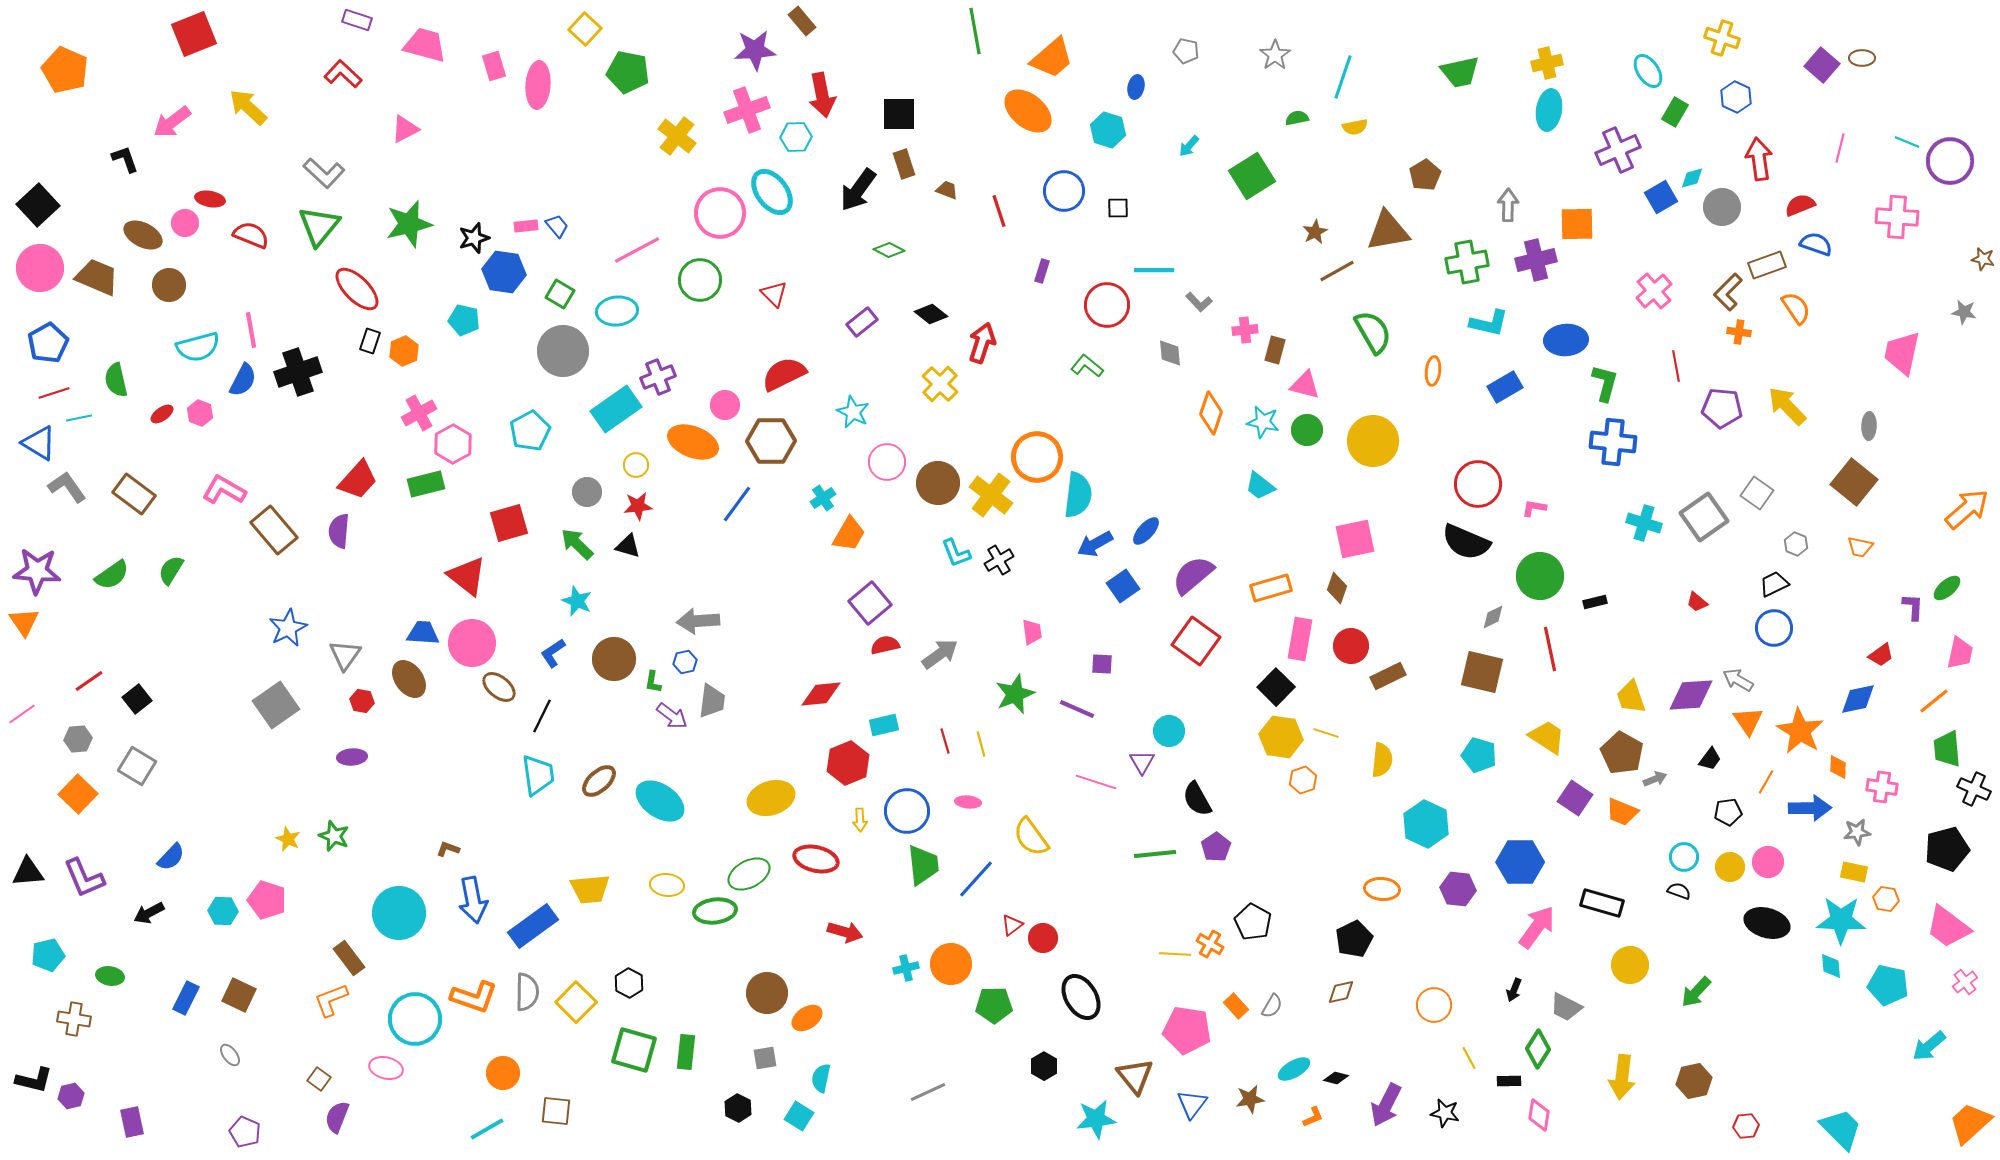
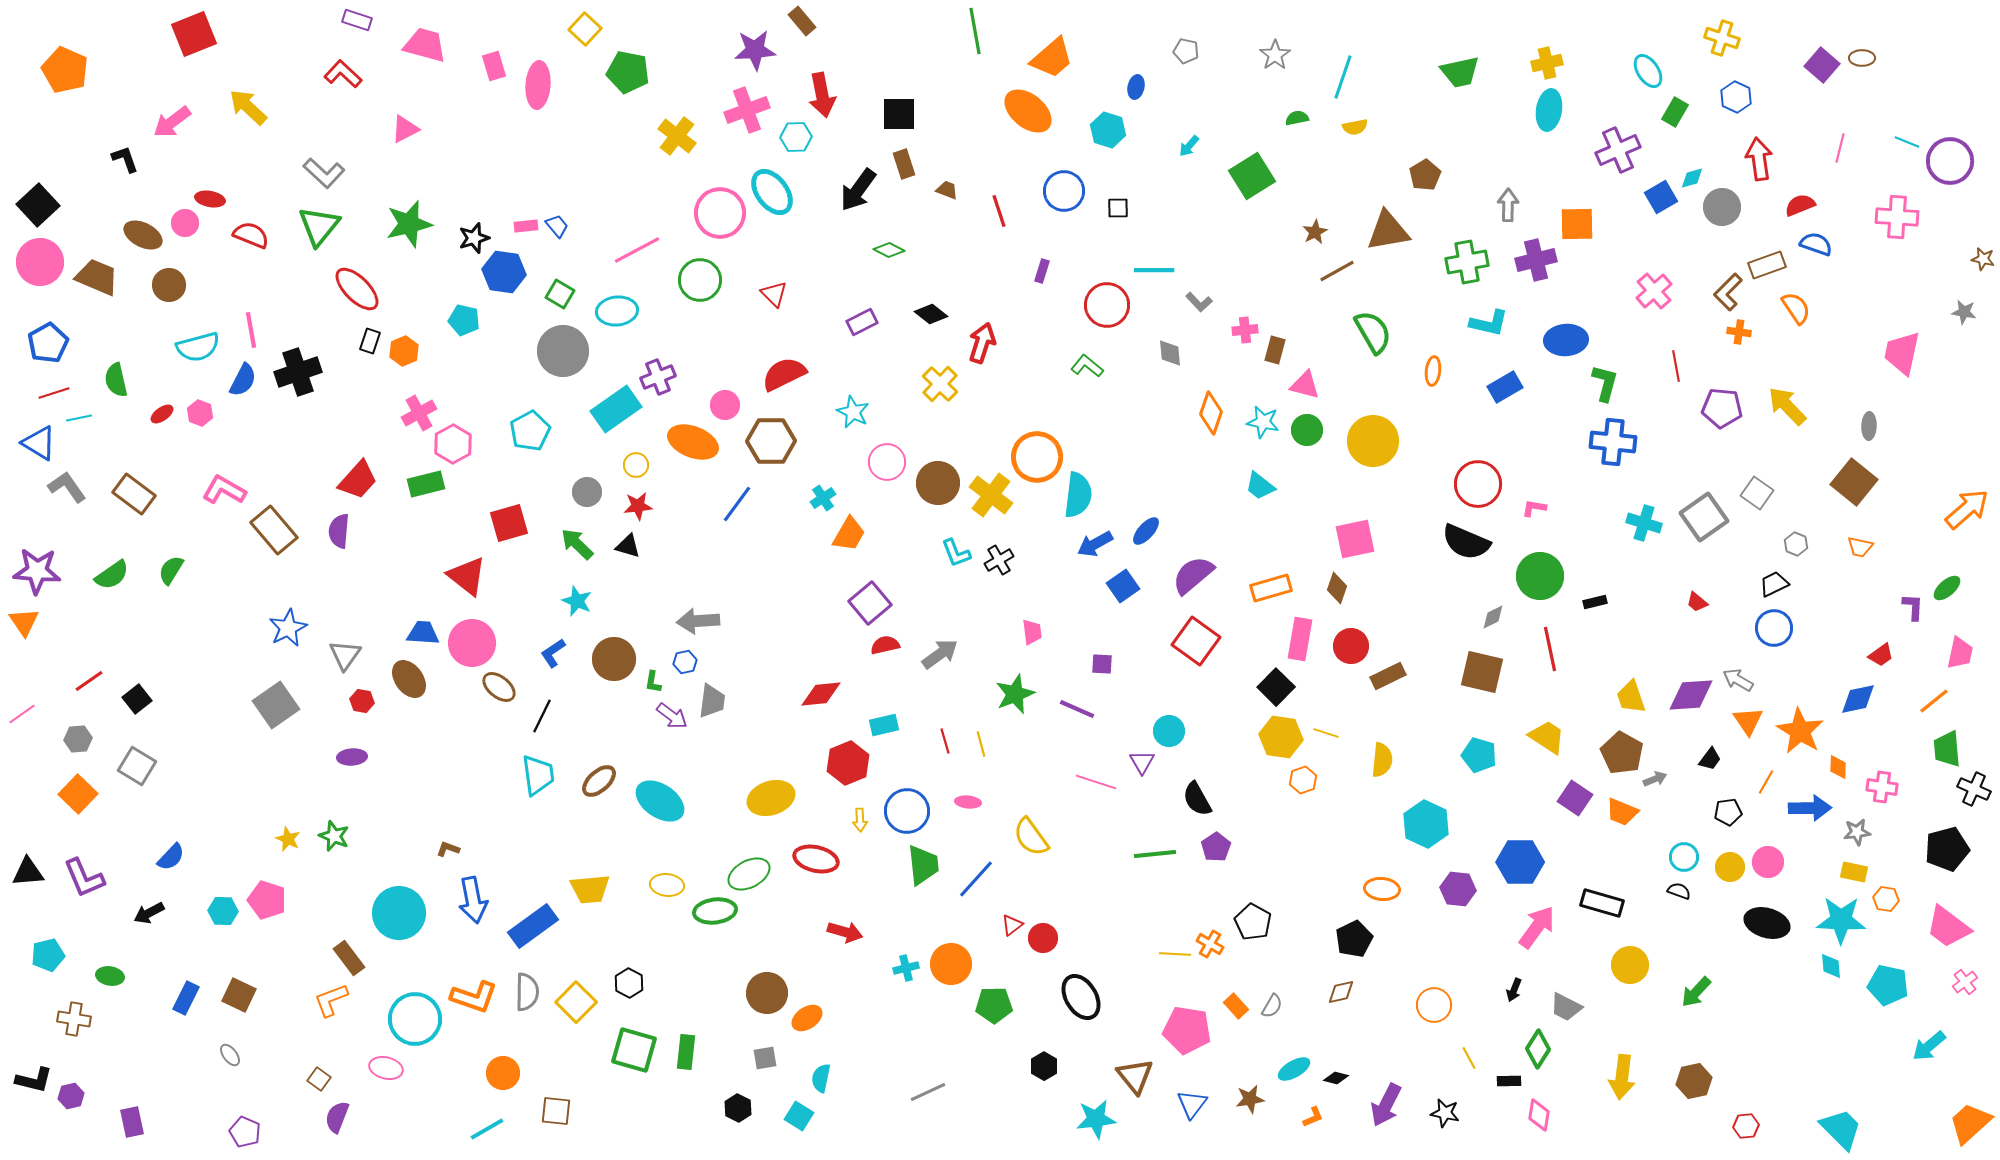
pink circle at (40, 268): moved 6 px up
purple rectangle at (862, 322): rotated 12 degrees clockwise
